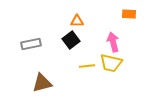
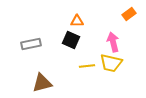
orange rectangle: rotated 40 degrees counterclockwise
black square: rotated 30 degrees counterclockwise
